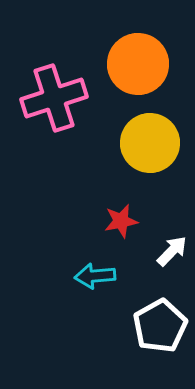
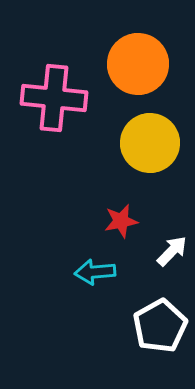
pink cross: rotated 24 degrees clockwise
cyan arrow: moved 4 px up
